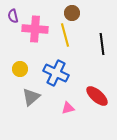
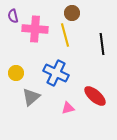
yellow circle: moved 4 px left, 4 px down
red ellipse: moved 2 px left
